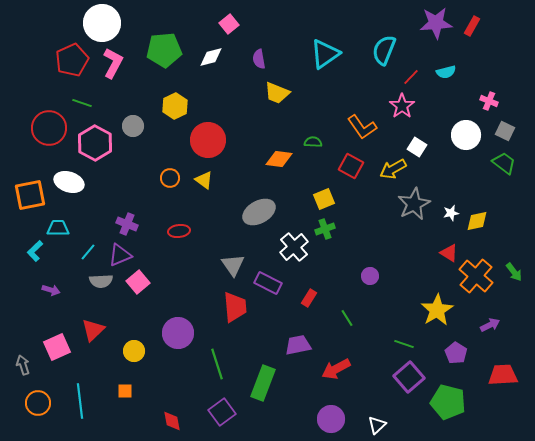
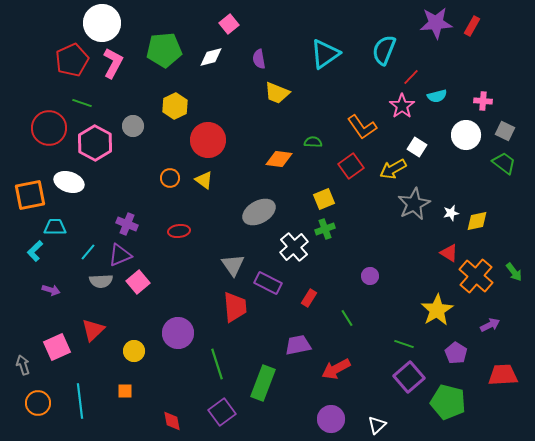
cyan semicircle at (446, 72): moved 9 px left, 24 px down
pink cross at (489, 101): moved 6 px left; rotated 18 degrees counterclockwise
red square at (351, 166): rotated 25 degrees clockwise
cyan trapezoid at (58, 228): moved 3 px left, 1 px up
